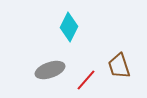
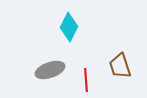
brown trapezoid: moved 1 px right
red line: rotated 45 degrees counterclockwise
